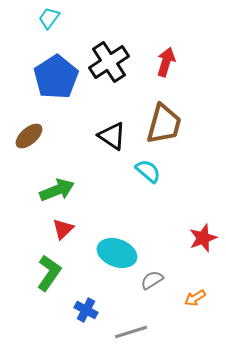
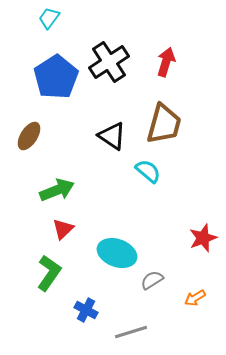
brown ellipse: rotated 16 degrees counterclockwise
